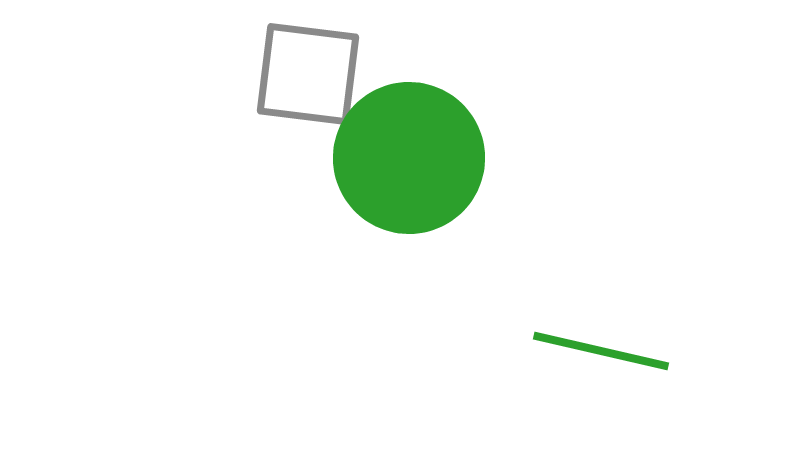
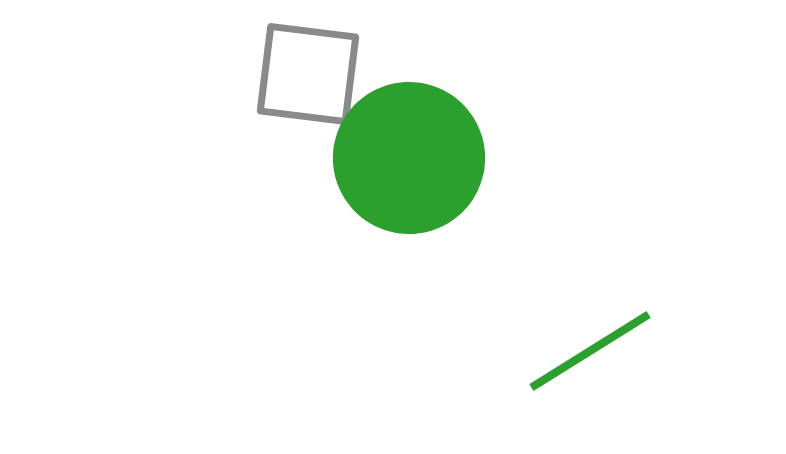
green line: moved 11 px left; rotated 45 degrees counterclockwise
